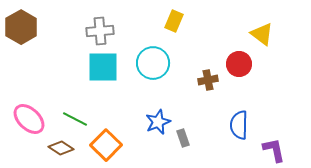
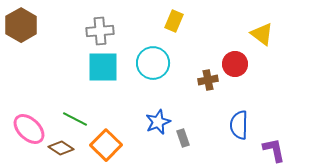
brown hexagon: moved 2 px up
red circle: moved 4 px left
pink ellipse: moved 10 px down
